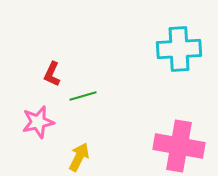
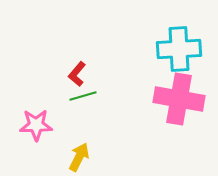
red L-shape: moved 25 px right; rotated 15 degrees clockwise
pink star: moved 2 px left, 3 px down; rotated 12 degrees clockwise
pink cross: moved 47 px up
